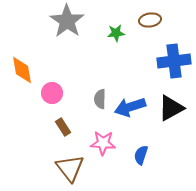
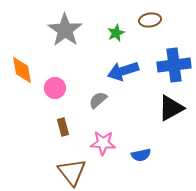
gray star: moved 2 px left, 9 px down
green star: rotated 18 degrees counterclockwise
blue cross: moved 4 px down
pink circle: moved 3 px right, 5 px up
gray semicircle: moved 2 px left, 1 px down; rotated 48 degrees clockwise
blue arrow: moved 7 px left, 36 px up
brown rectangle: rotated 18 degrees clockwise
blue semicircle: rotated 120 degrees counterclockwise
brown triangle: moved 2 px right, 4 px down
